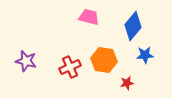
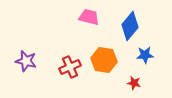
blue diamond: moved 3 px left
red star: moved 7 px right; rotated 24 degrees clockwise
